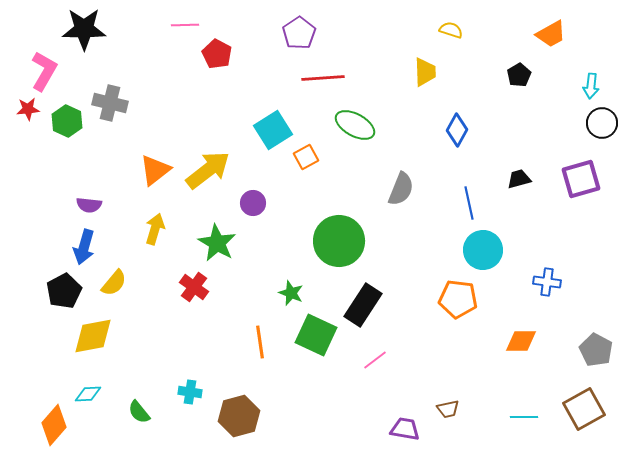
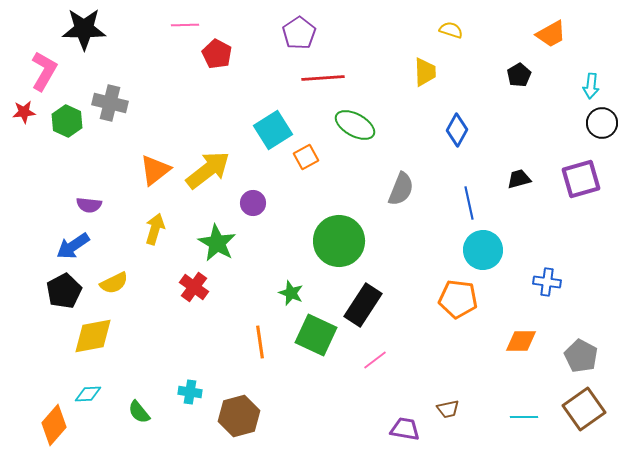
red star at (28, 109): moved 4 px left, 3 px down
blue arrow at (84, 247): moved 11 px left, 1 px up; rotated 40 degrees clockwise
yellow semicircle at (114, 283): rotated 24 degrees clockwise
gray pentagon at (596, 350): moved 15 px left, 6 px down
brown square at (584, 409): rotated 6 degrees counterclockwise
